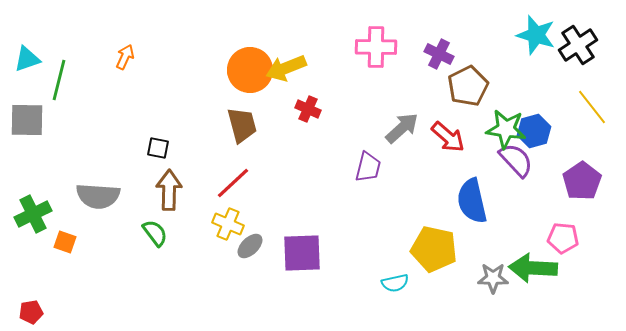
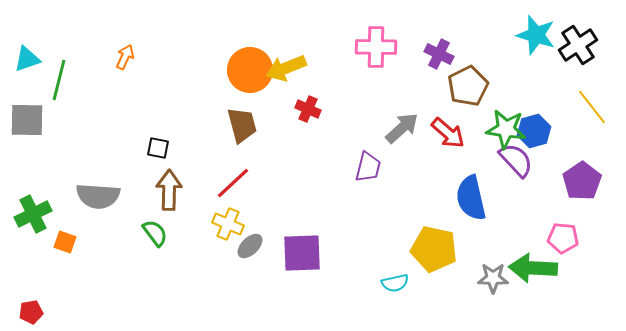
red arrow: moved 4 px up
blue semicircle: moved 1 px left, 3 px up
